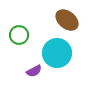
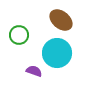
brown ellipse: moved 6 px left
purple semicircle: rotated 133 degrees counterclockwise
